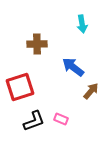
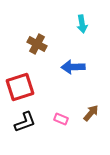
brown cross: rotated 30 degrees clockwise
blue arrow: rotated 40 degrees counterclockwise
brown arrow: moved 22 px down
black L-shape: moved 9 px left, 1 px down
